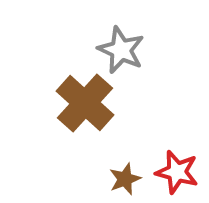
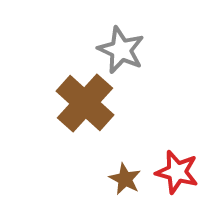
brown star: rotated 24 degrees counterclockwise
